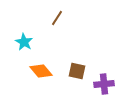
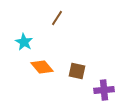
orange diamond: moved 1 px right, 4 px up
purple cross: moved 6 px down
